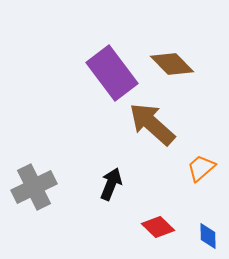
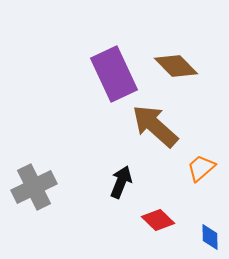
brown diamond: moved 4 px right, 2 px down
purple rectangle: moved 2 px right, 1 px down; rotated 12 degrees clockwise
brown arrow: moved 3 px right, 2 px down
black arrow: moved 10 px right, 2 px up
red diamond: moved 7 px up
blue diamond: moved 2 px right, 1 px down
